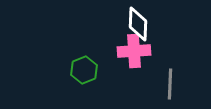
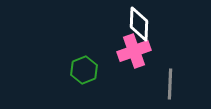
white diamond: moved 1 px right
pink cross: rotated 16 degrees counterclockwise
